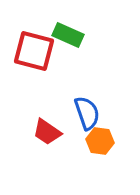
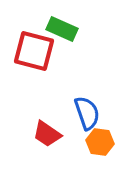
green rectangle: moved 6 px left, 6 px up
red trapezoid: moved 2 px down
orange hexagon: moved 1 px down
